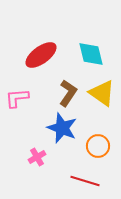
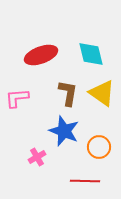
red ellipse: rotated 16 degrees clockwise
brown L-shape: rotated 24 degrees counterclockwise
blue star: moved 2 px right, 3 px down
orange circle: moved 1 px right, 1 px down
red line: rotated 16 degrees counterclockwise
